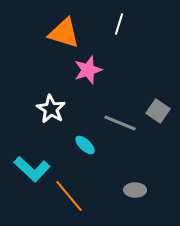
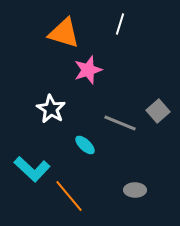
white line: moved 1 px right
gray square: rotated 15 degrees clockwise
